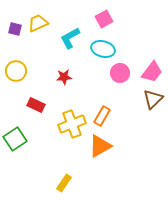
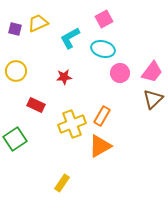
yellow rectangle: moved 2 px left
